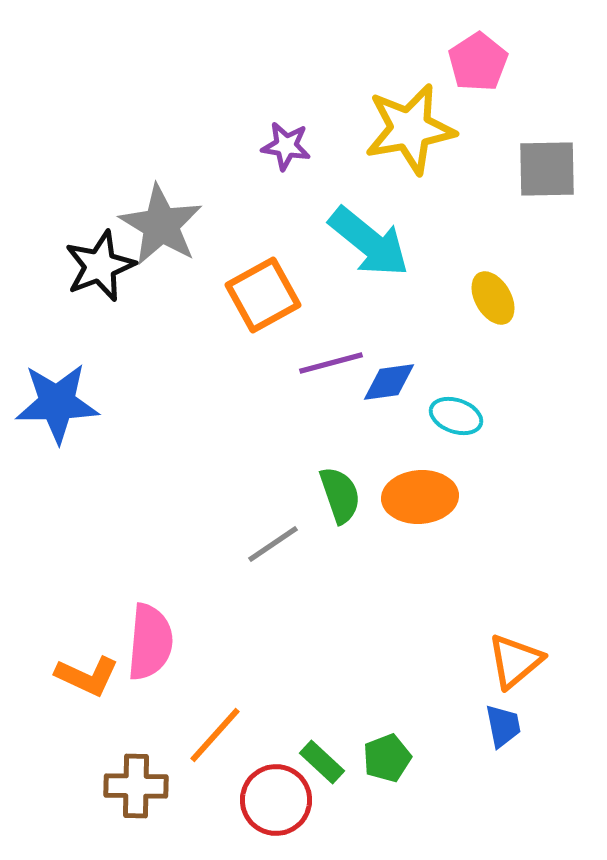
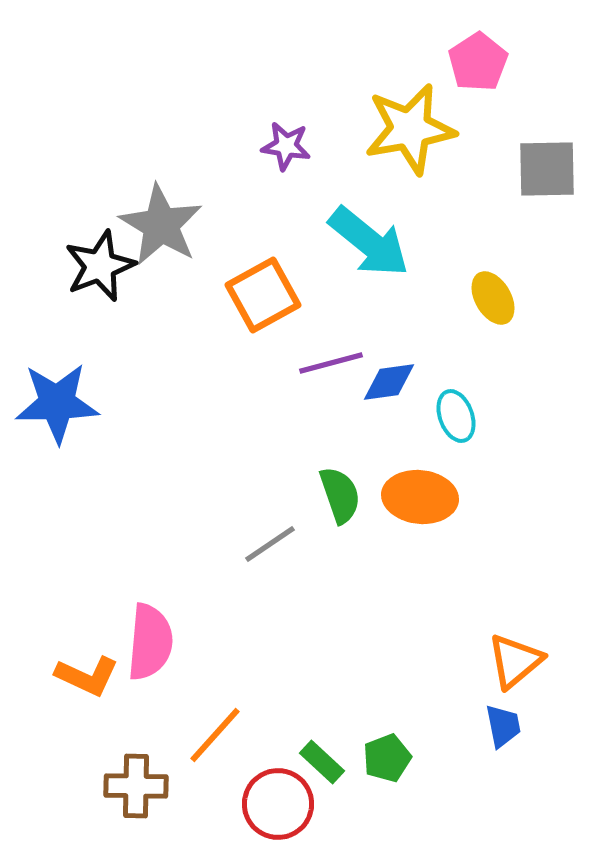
cyan ellipse: rotated 51 degrees clockwise
orange ellipse: rotated 10 degrees clockwise
gray line: moved 3 px left
red circle: moved 2 px right, 4 px down
